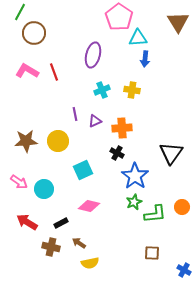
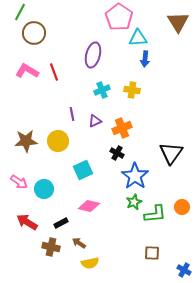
purple line: moved 3 px left
orange cross: rotated 18 degrees counterclockwise
